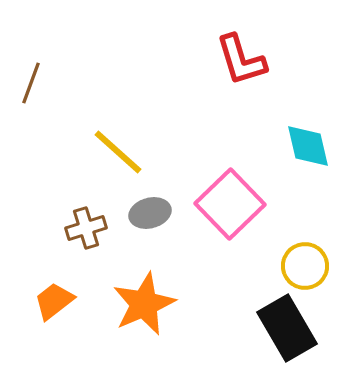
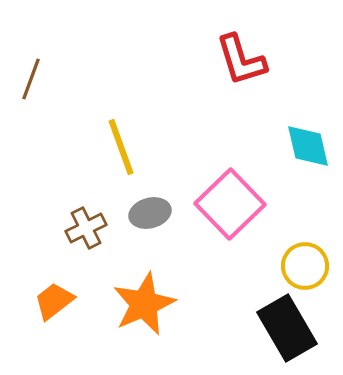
brown line: moved 4 px up
yellow line: moved 3 px right, 5 px up; rotated 28 degrees clockwise
brown cross: rotated 9 degrees counterclockwise
